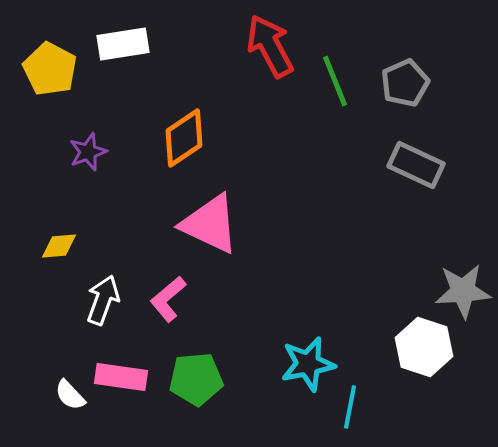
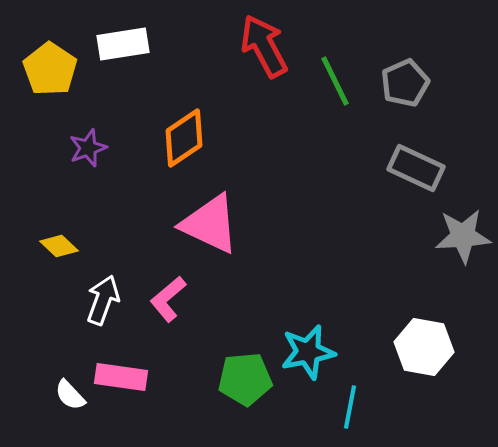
red arrow: moved 6 px left
yellow pentagon: rotated 6 degrees clockwise
green line: rotated 4 degrees counterclockwise
purple star: moved 4 px up
gray rectangle: moved 3 px down
yellow diamond: rotated 48 degrees clockwise
gray star: moved 55 px up
white hexagon: rotated 8 degrees counterclockwise
cyan star: moved 12 px up
green pentagon: moved 49 px right
